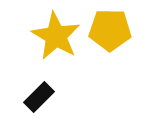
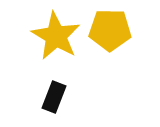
black rectangle: moved 15 px right; rotated 24 degrees counterclockwise
